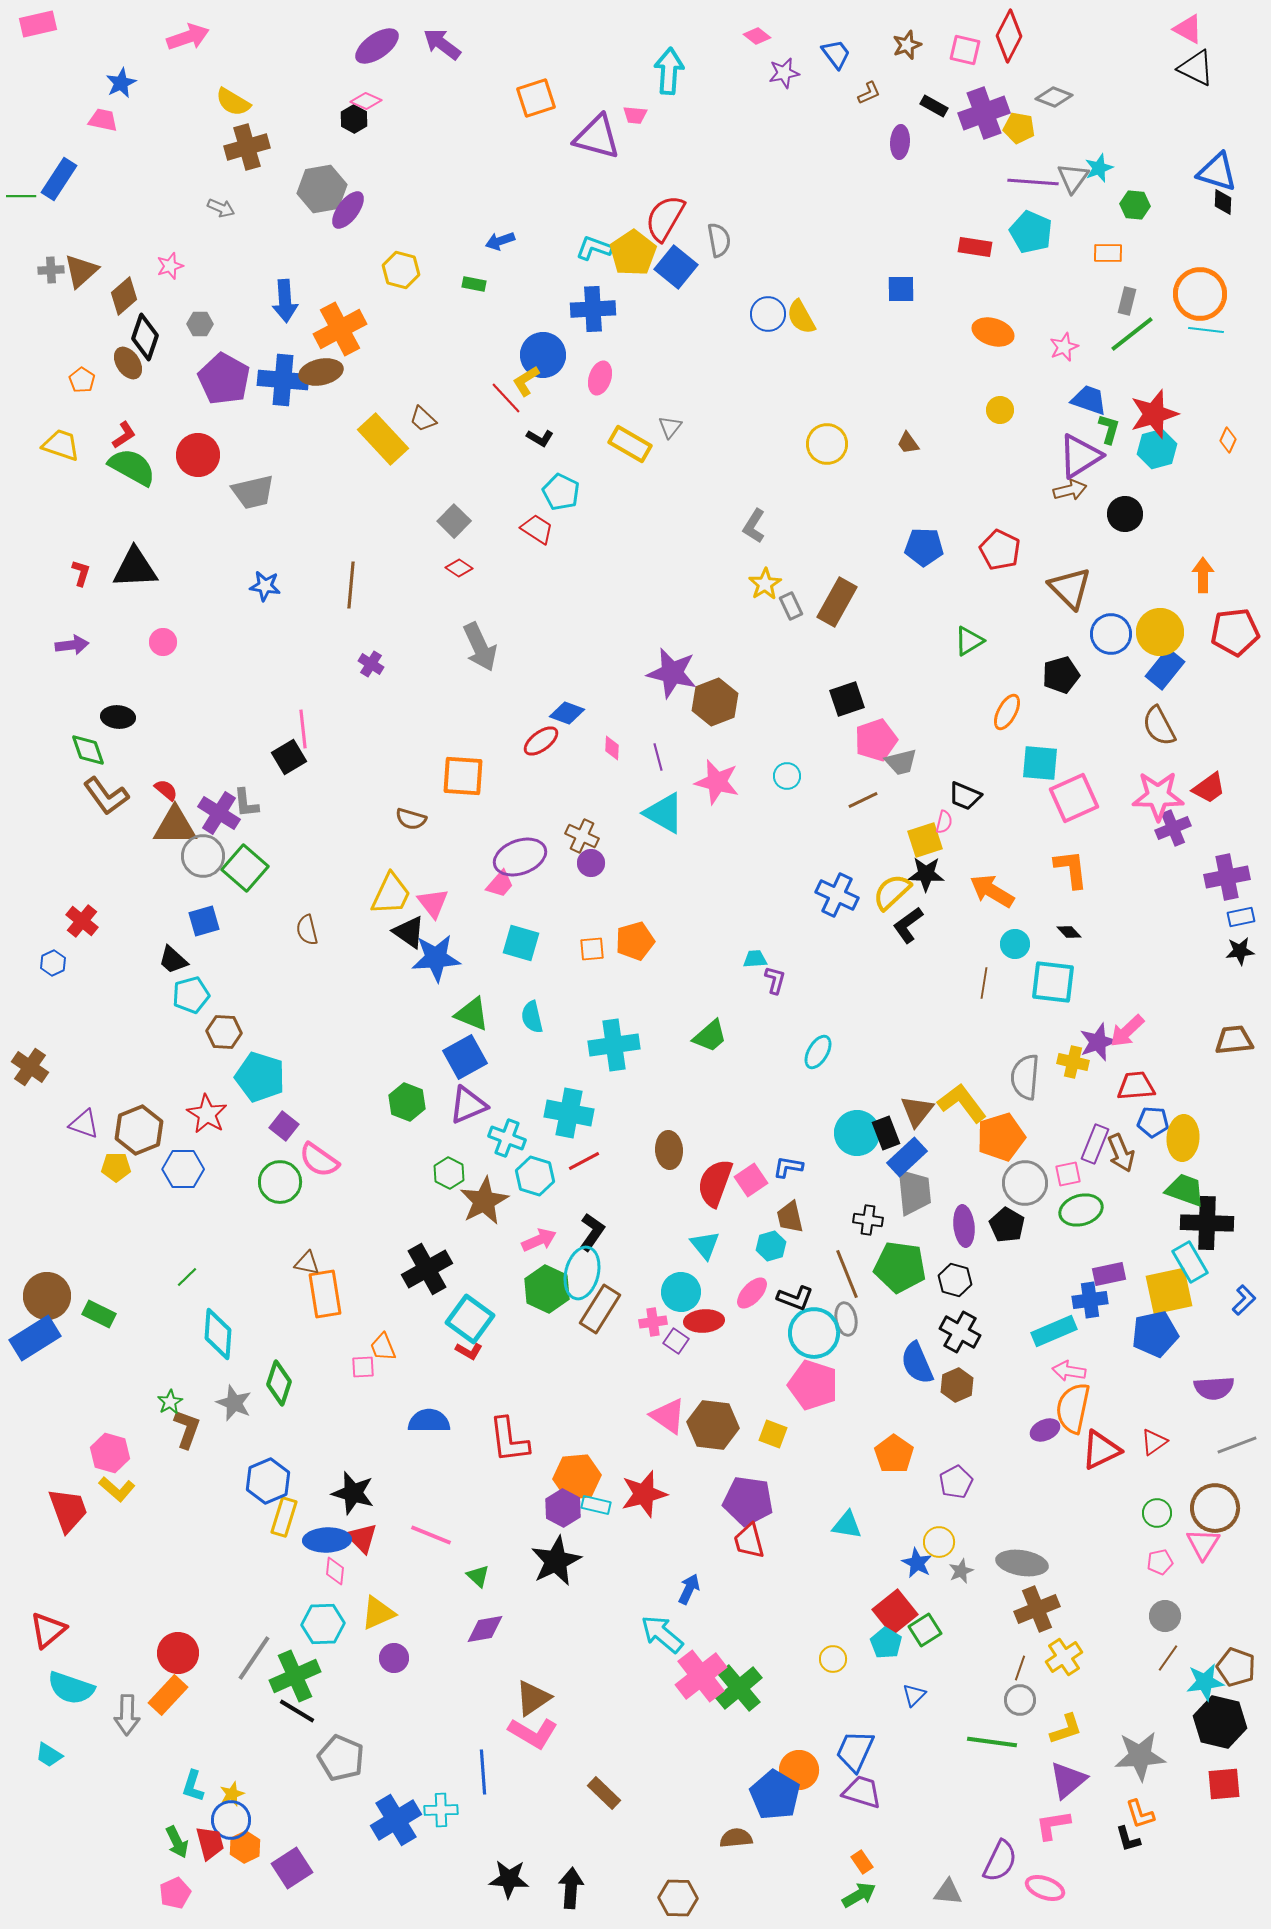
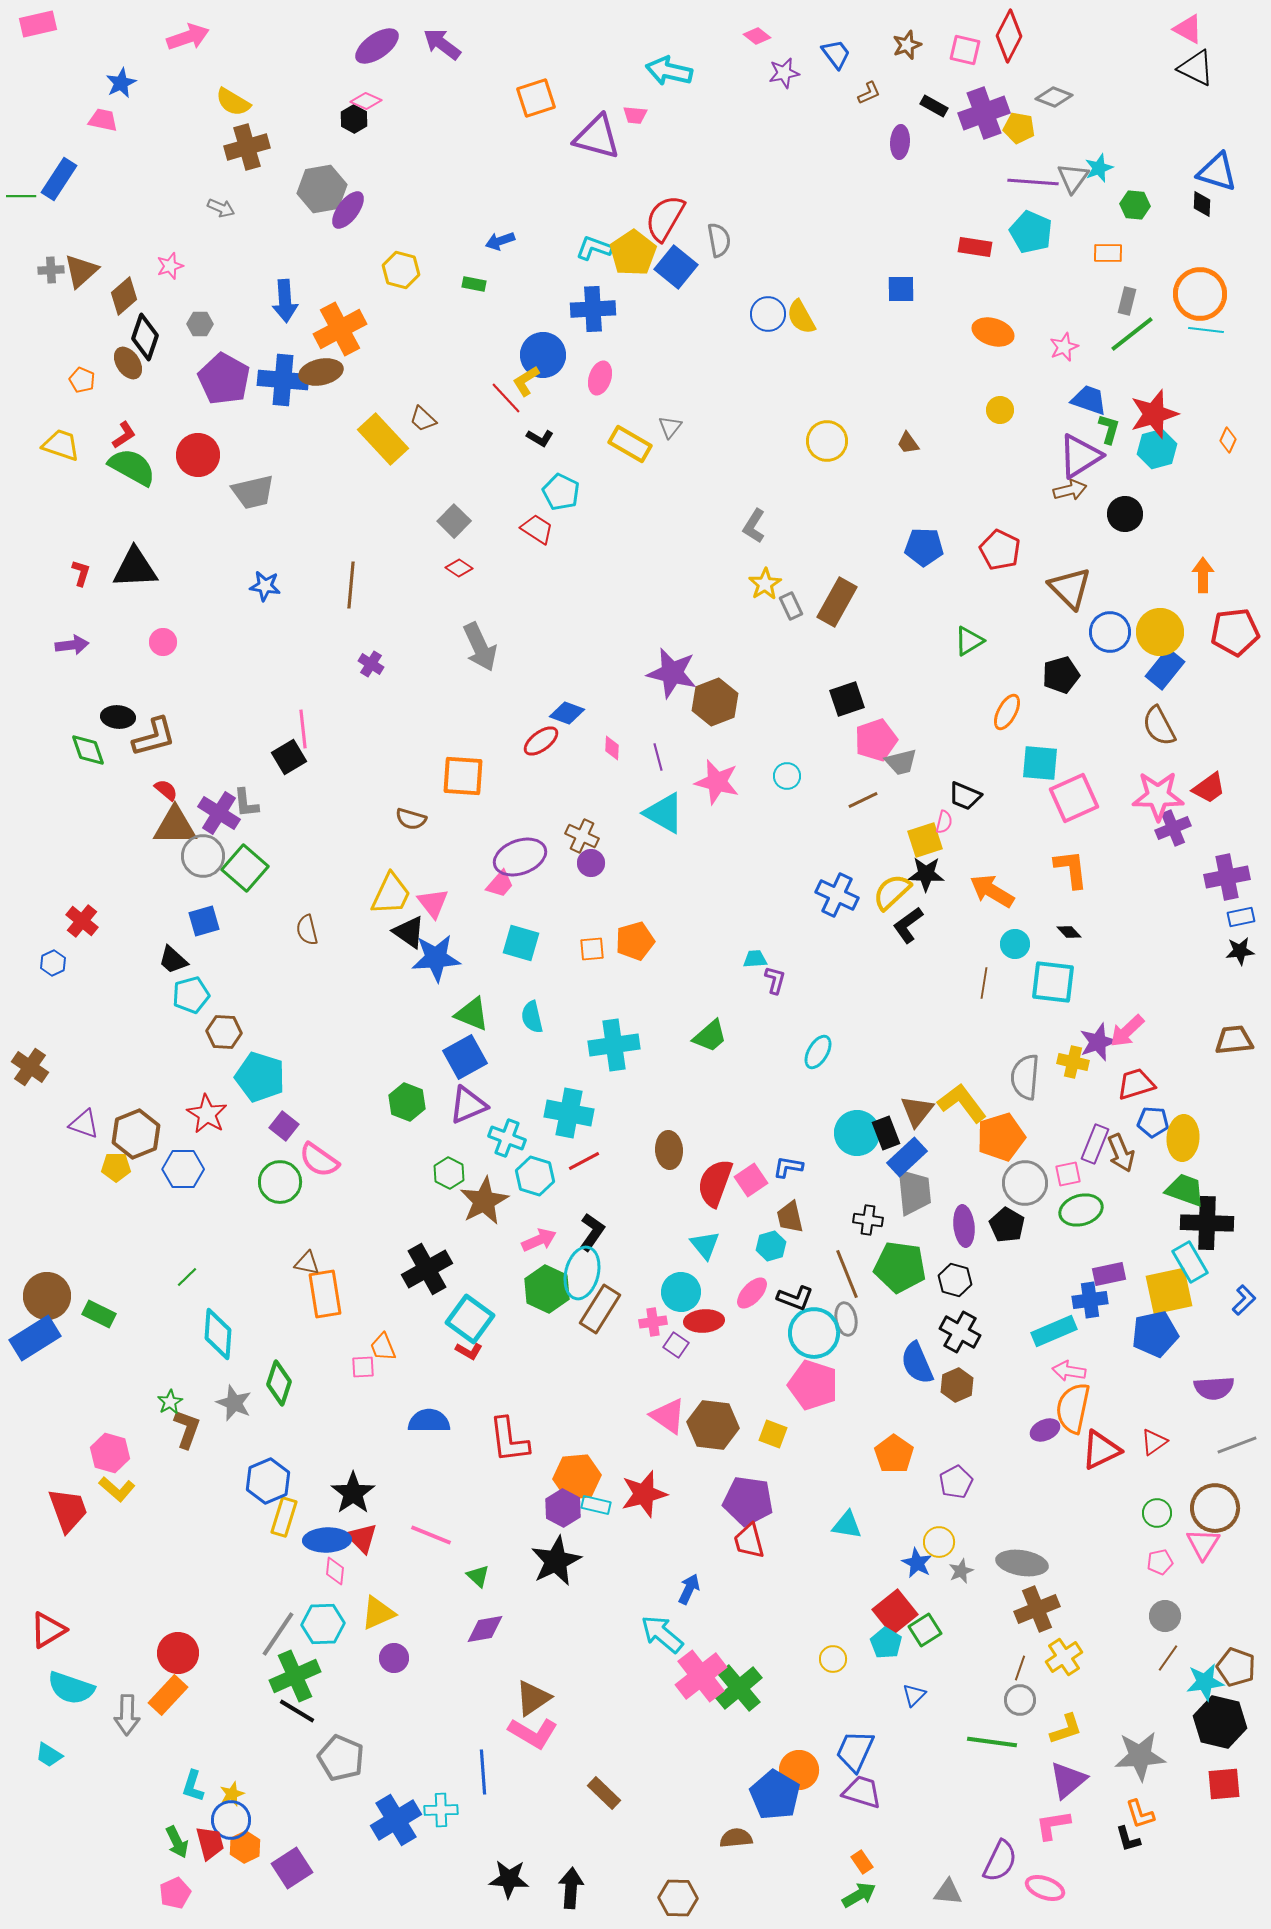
cyan arrow at (669, 71): rotated 81 degrees counterclockwise
black diamond at (1223, 202): moved 21 px left, 2 px down
orange pentagon at (82, 380): rotated 10 degrees counterclockwise
yellow circle at (827, 444): moved 3 px up
blue circle at (1111, 634): moved 1 px left, 2 px up
brown L-shape at (106, 796): moved 48 px right, 59 px up; rotated 69 degrees counterclockwise
red trapezoid at (1136, 1086): moved 2 px up; rotated 12 degrees counterclockwise
brown hexagon at (139, 1130): moved 3 px left, 4 px down
purple square at (676, 1341): moved 4 px down
black star at (353, 1493): rotated 21 degrees clockwise
red triangle at (48, 1630): rotated 9 degrees clockwise
gray line at (254, 1658): moved 24 px right, 24 px up
